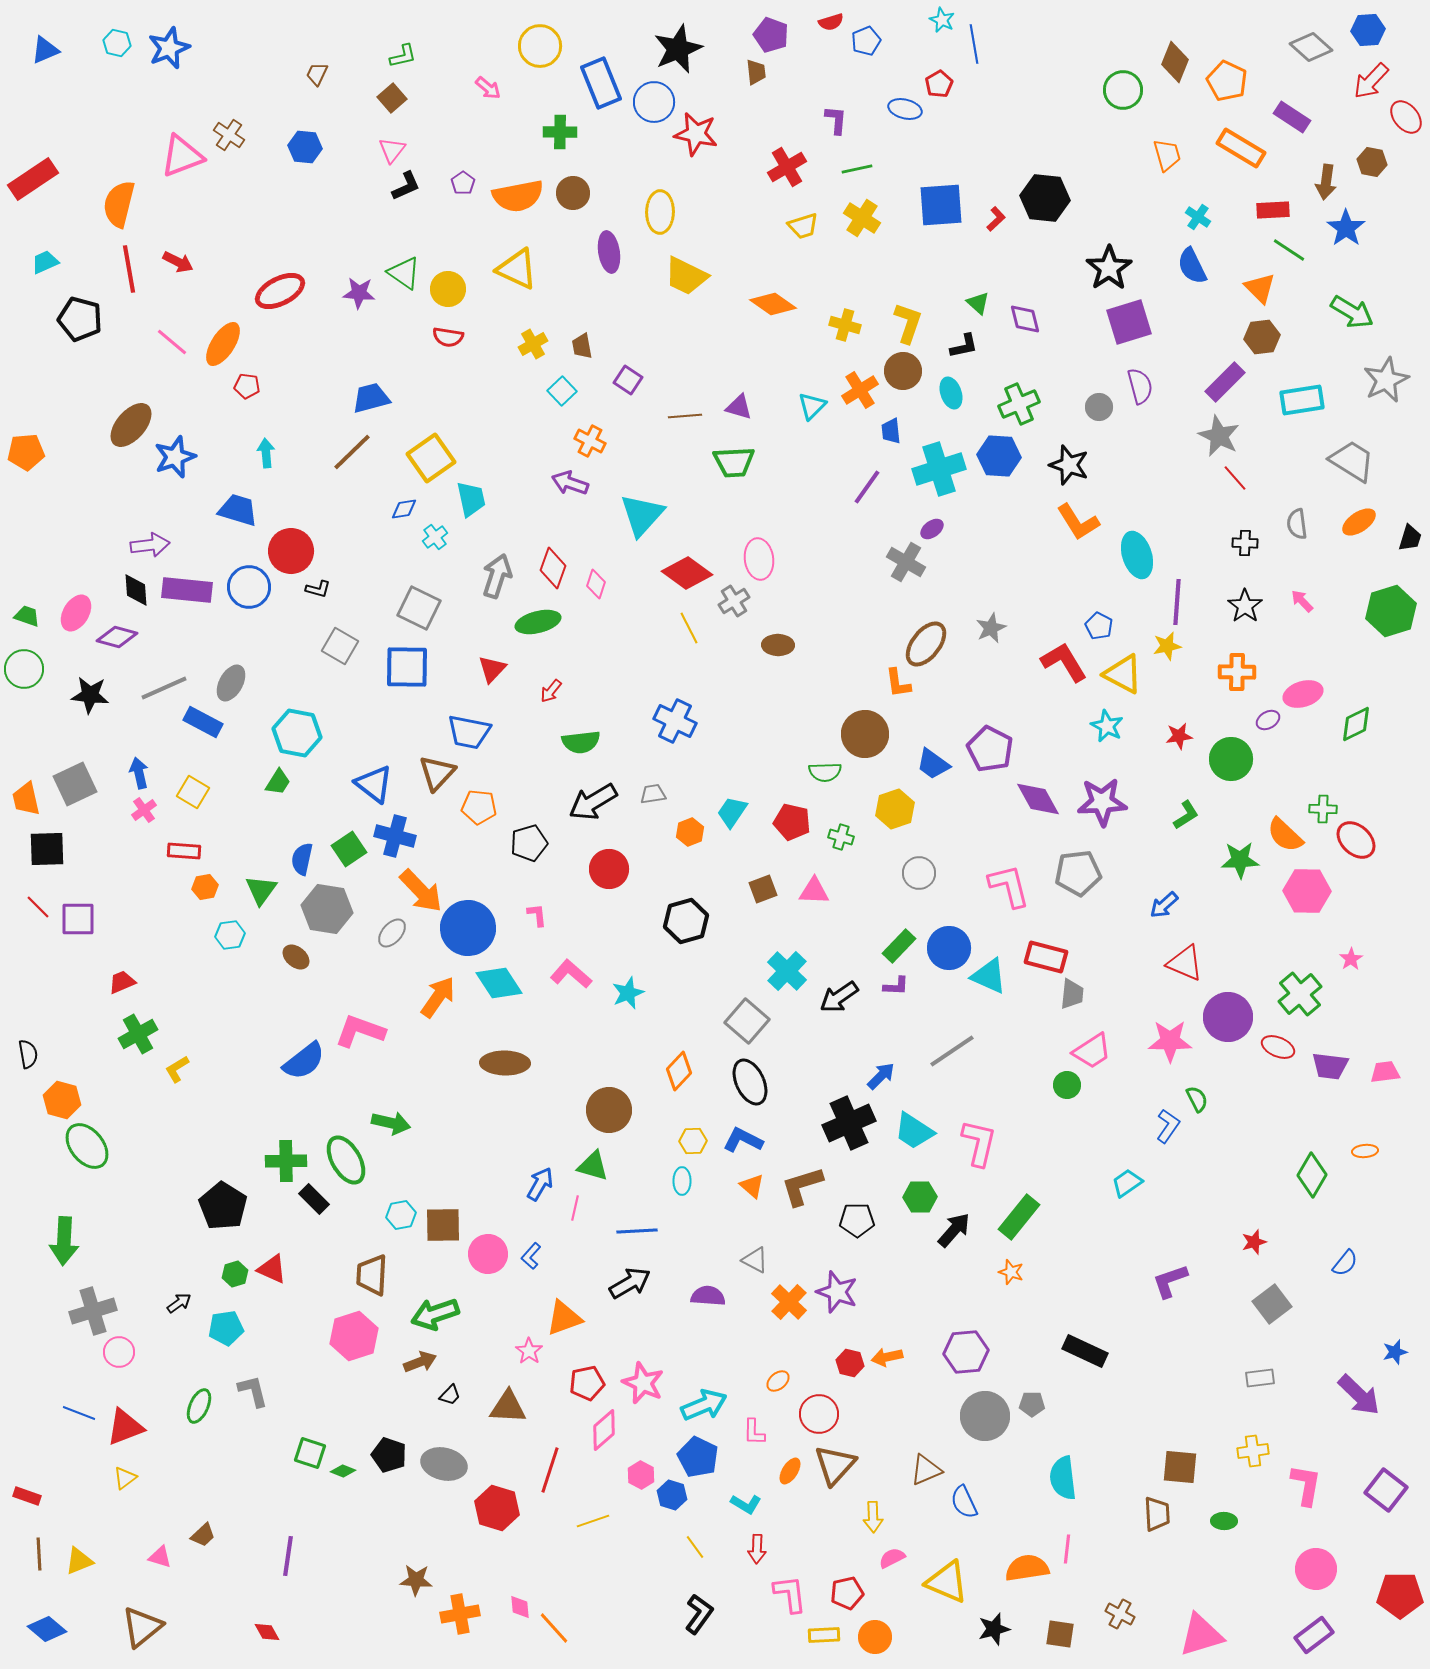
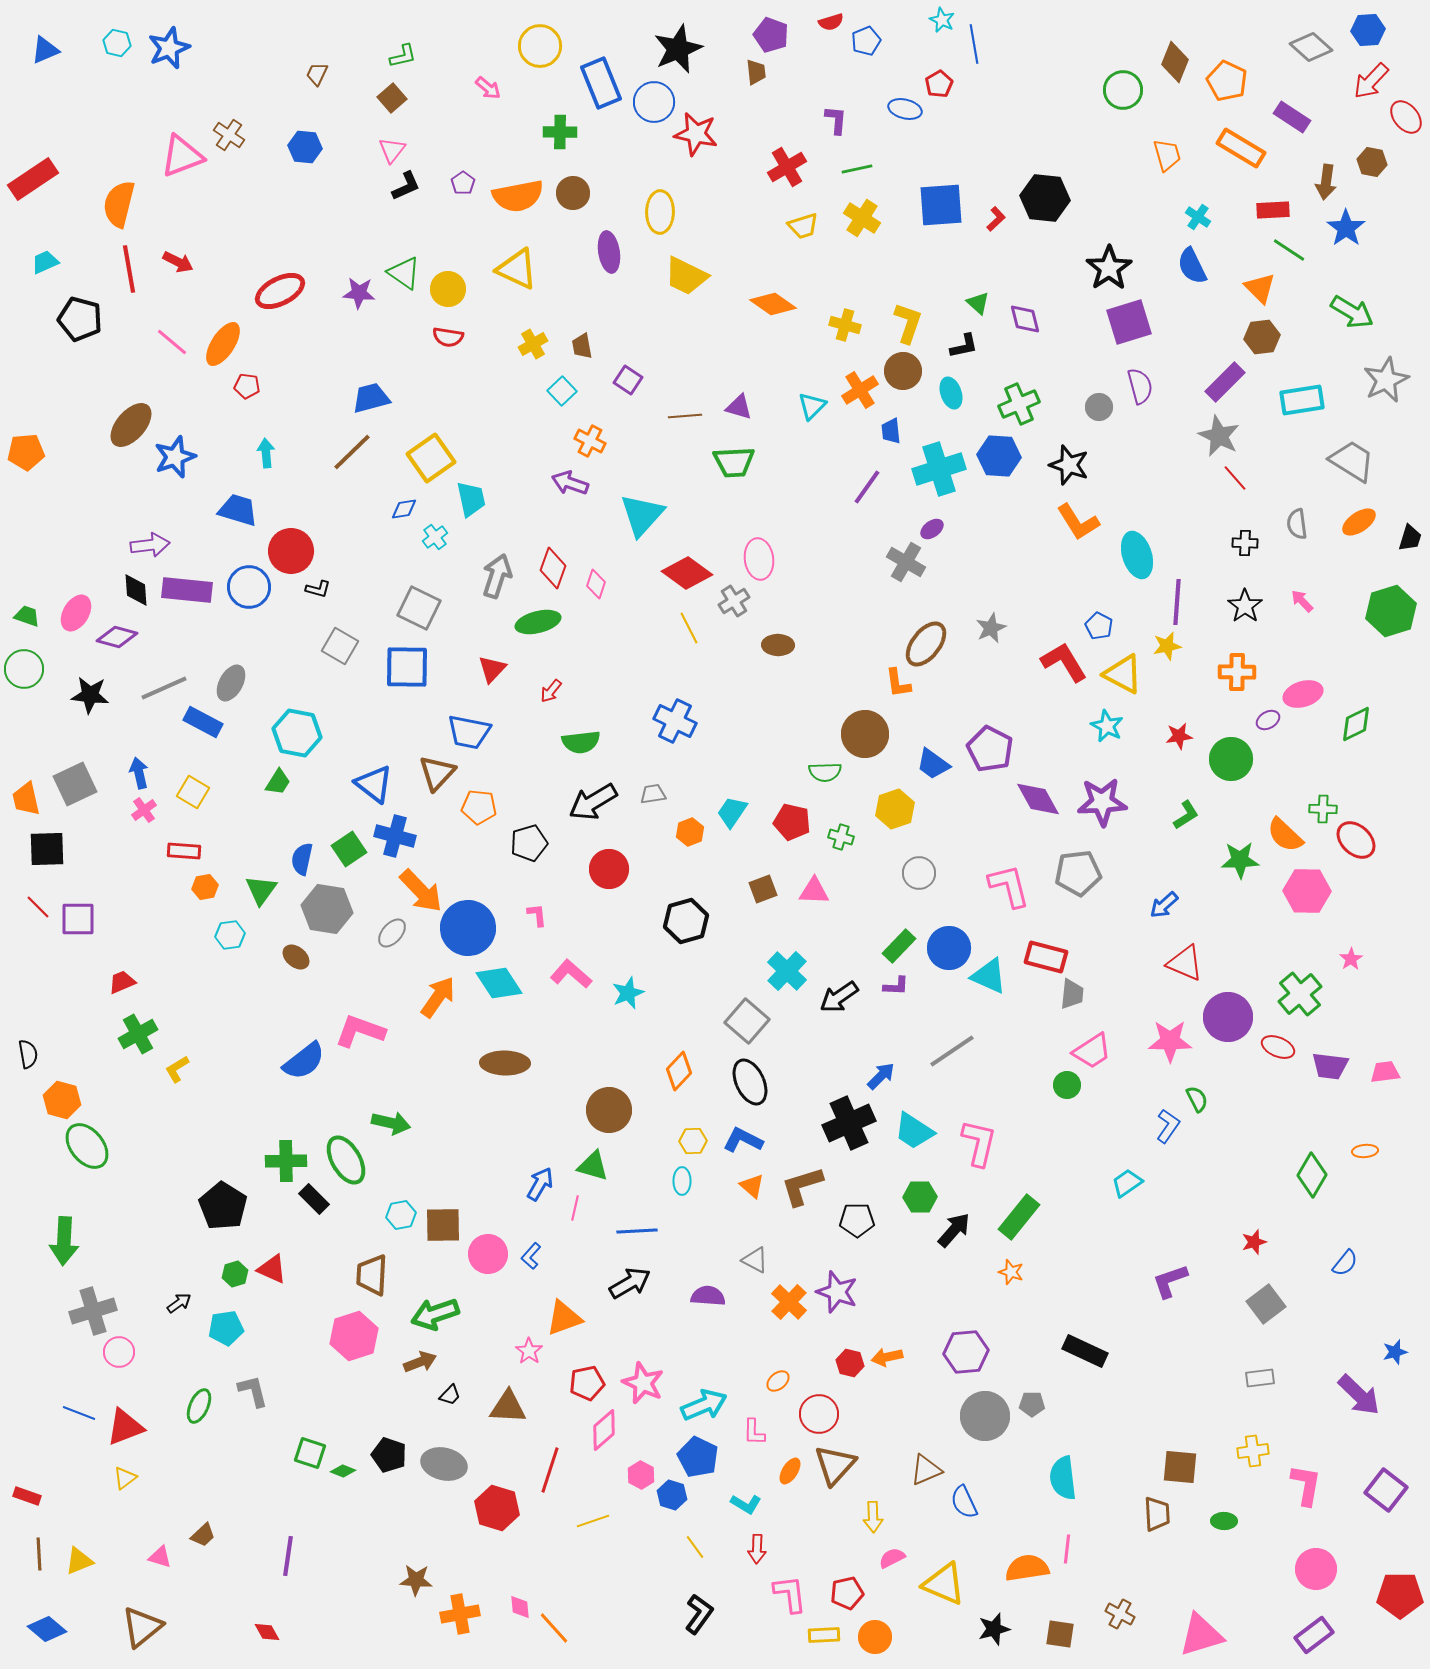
gray square at (1272, 1304): moved 6 px left
yellow triangle at (947, 1582): moved 3 px left, 2 px down
